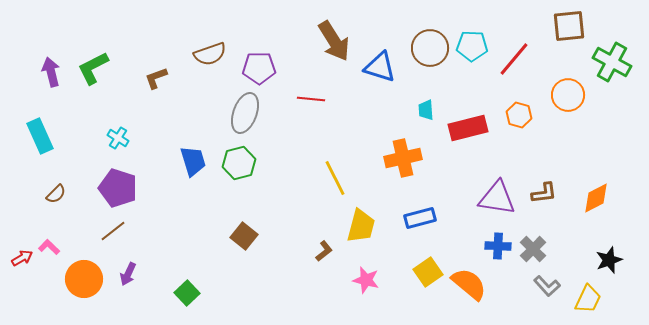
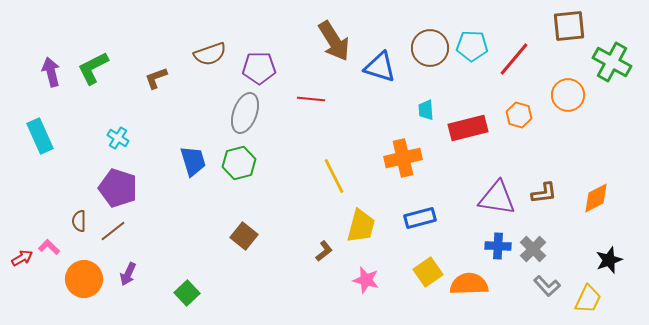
yellow line at (335, 178): moved 1 px left, 2 px up
brown semicircle at (56, 194): moved 23 px right, 27 px down; rotated 135 degrees clockwise
orange semicircle at (469, 284): rotated 42 degrees counterclockwise
